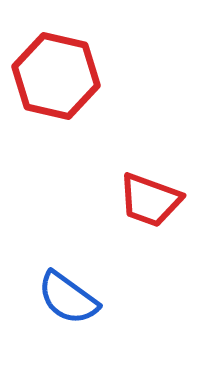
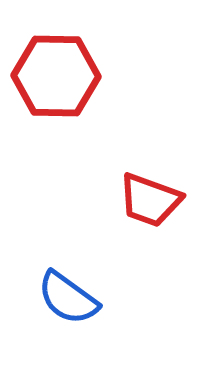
red hexagon: rotated 12 degrees counterclockwise
